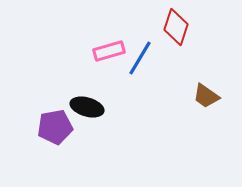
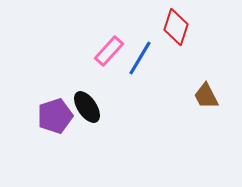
pink rectangle: rotated 32 degrees counterclockwise
brown trapezoid: rotated 28 degrees clockwise
black ellipse: rotated 40 degrees clockwise
purple pentagon: moved 11 px up; rotated 8 degrees counterclockwise
